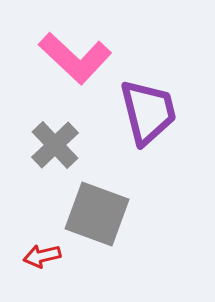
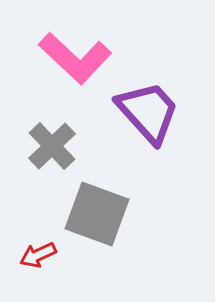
purple trapezoid: rotated 28 degrees counterclockwise
gray cross: moved 3 px left, 1 px down
red arrow: moved 4 px left, 1 px up; rotated 12 degrees counterclockwise
